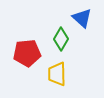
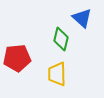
green diamond: rotated 15 degrees counterclockwise
red pentagon: moved 10 px left, 5 px down
